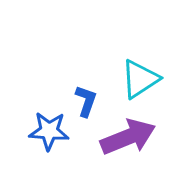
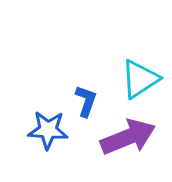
blue star: moved 1 px left, 1 px up
